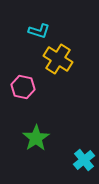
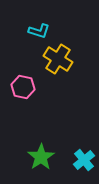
green star: moved 5 px right, 19 px down
